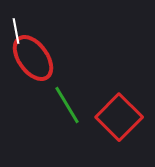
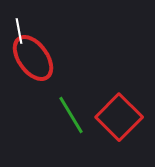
white line: moved 3 px right
green line: moved 4 px right, 10 px down
